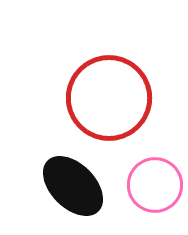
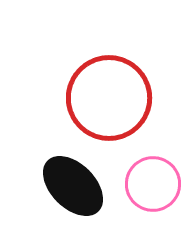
pink circle: moved 2 px left, 1 px up
